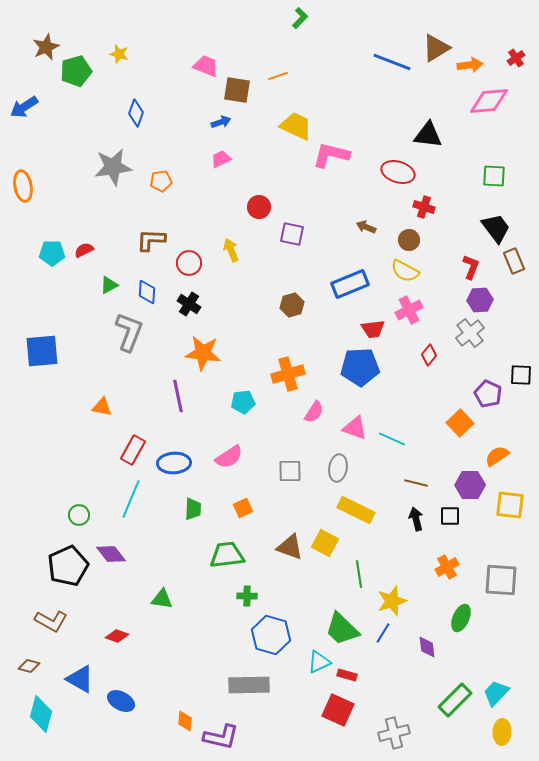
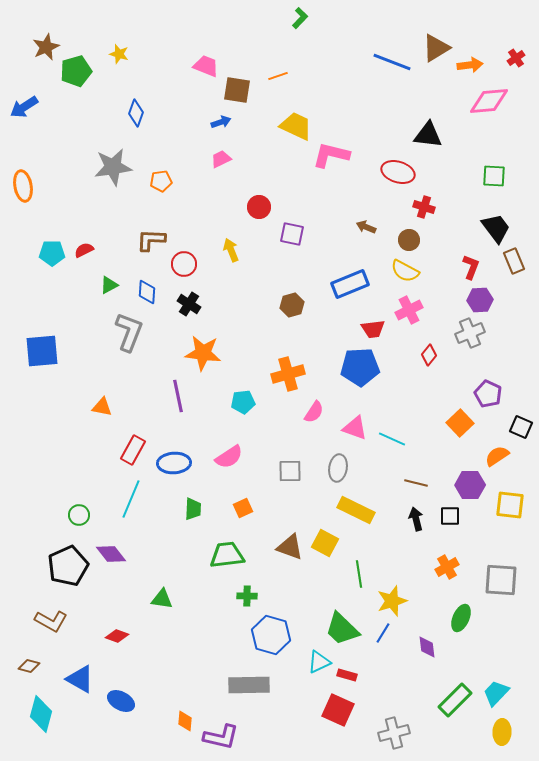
red circle at (189, 263): moved 5 px left, 1 px down
gray cross at (470, 333): rotated 16 degrees clockwise
black square at (521, 375): moved 52 px down; rotated 20 degrees clockwise
